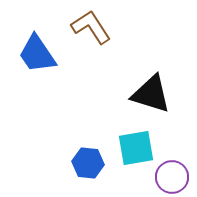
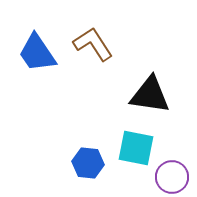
brown L-shape: moved 2 px right, 17 px down
blue trapezoid: moved 1 px up
black triangle: moved 1 px left, 1 px down; rotated 9 degrees counterclockwise
cyan square: rotated 21 degrees clockwise
